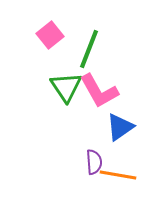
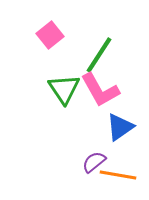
green line: moved 10 px right, 6 px down; rotated 12 degrees clockwise
green triangle: moved 2 px left, 2 px down
pink L-shape: moved 1 px right, 1 px up
purple semicircle: rotated 125 degrees counterclockwise
